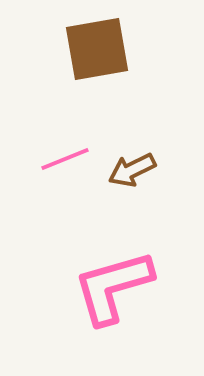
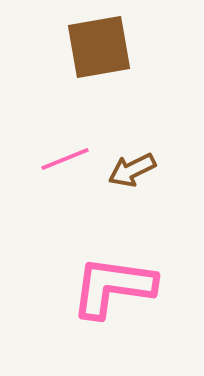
brown square: moved 2 px right, 2 px up
pink L-shape: rotated 24 degrees clockwise
